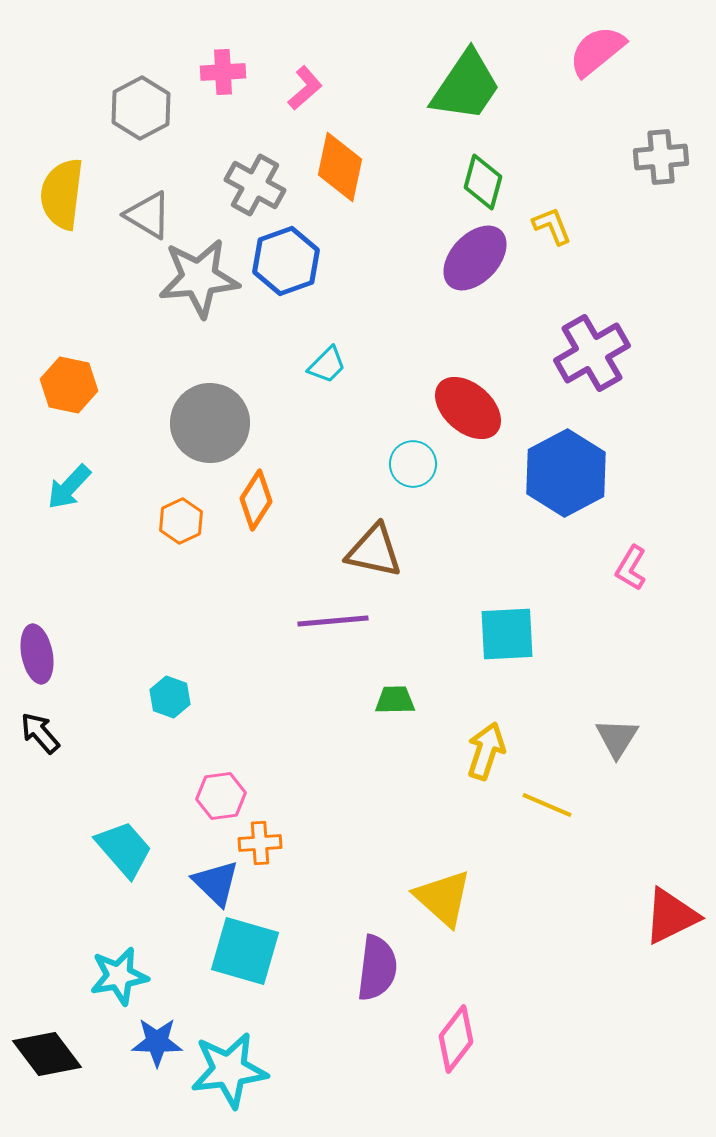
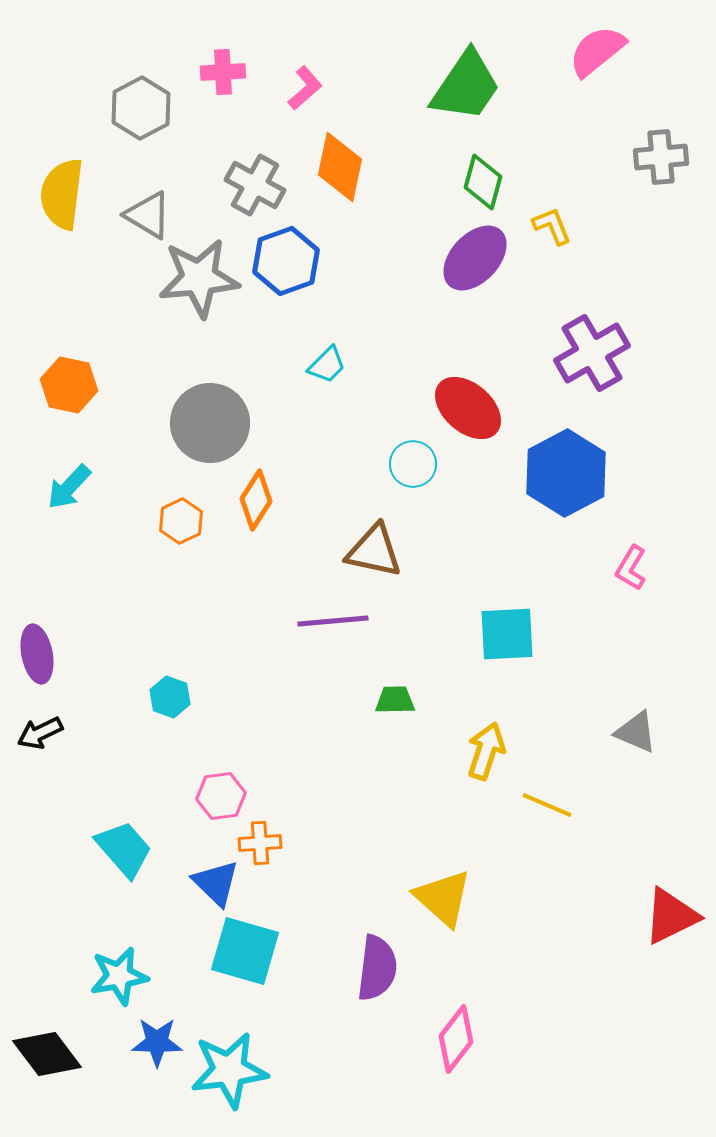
black arrow at (40, 733): rotated 75 degrees counterclockwise
gray triangle at (617, 738): moved 19 px right, 6 px up; rotated 39 degrees counterclockwise
